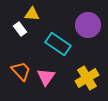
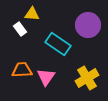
orange trapezoid: moved 1 px right, 1 px up; rotated 50 degrees counterclockwise
